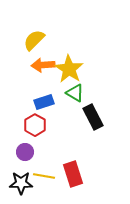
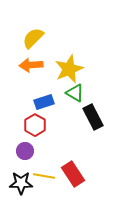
yellow semicircle: moved 1 px left, 2 px up
orange arrow: moved 12 px left
yellow star: rotated 16 degrees clockwise
purple circle: moved 1 px up
red rectangle: rotated 15 degrees counterclockwise
